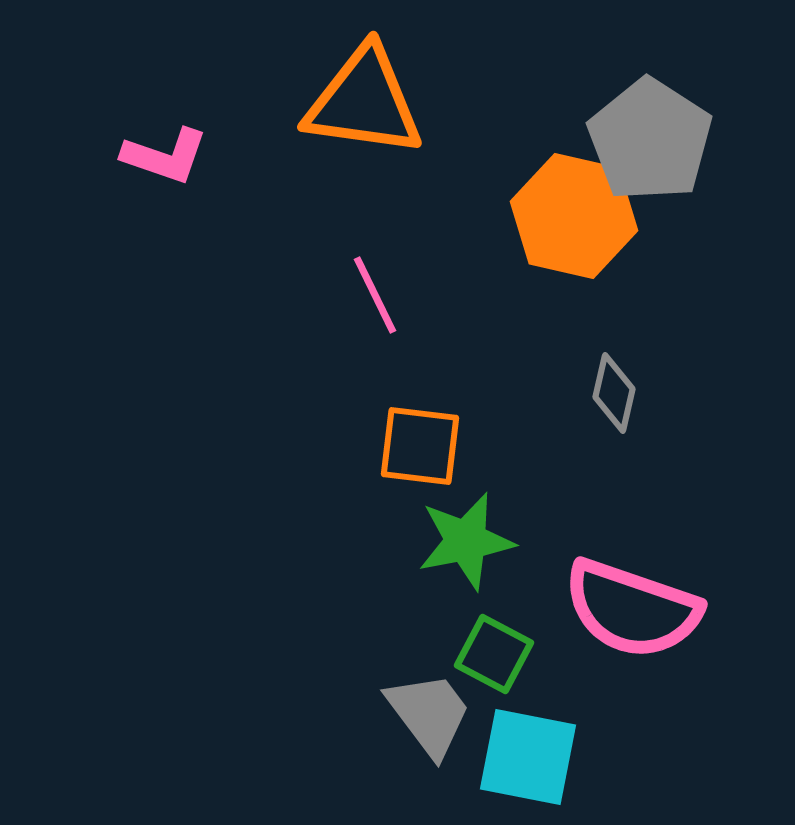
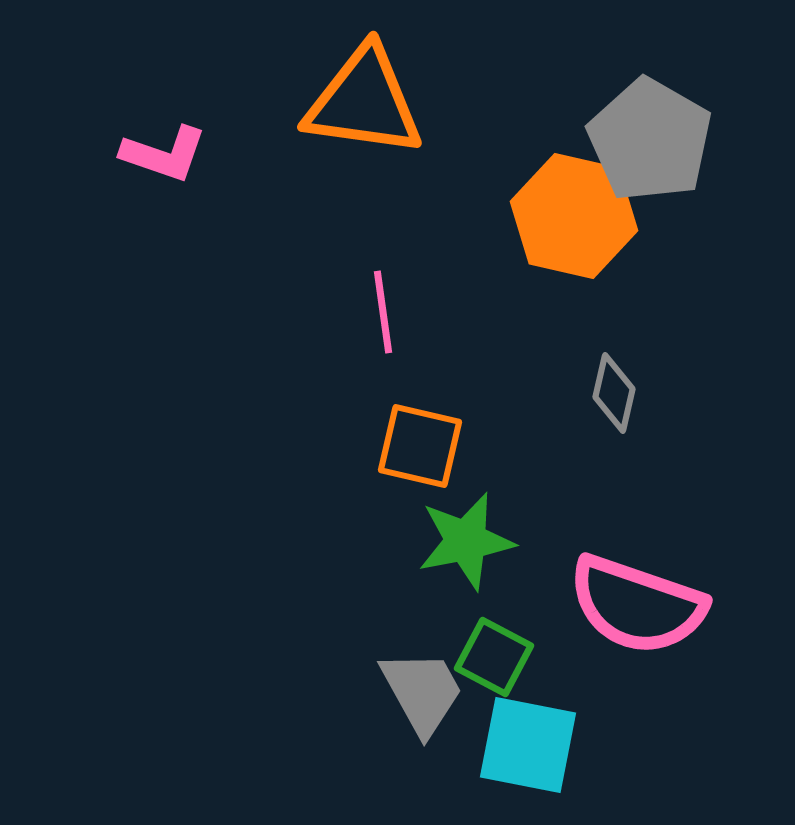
gray pentagon: rotated 3 degrees counterclockwise
pink L-shape: moved 1 px left, 2 px up
pink line: moved 8 px right, 17 px down; rotated 18 degrees clockwise
orange square: rotated 6 degrees clockwise
pink semicircle: moved 5 px right, 4 px up
green square: moved 3 px down
gray trapezoid: moved 7 px left, 22 px up; rotated 8 degrees clockwise
cyan square: moved 12 px up
